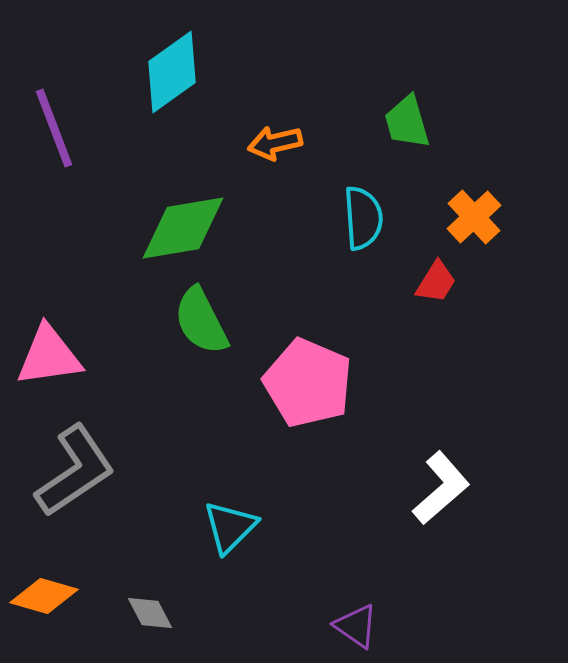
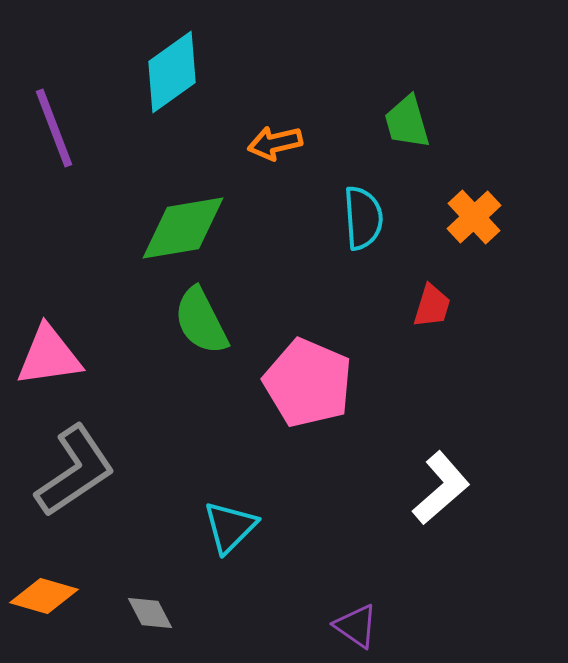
red trapezoid: moved 4 px left, 24 px down; rotated 15 degrees counterclockwise
